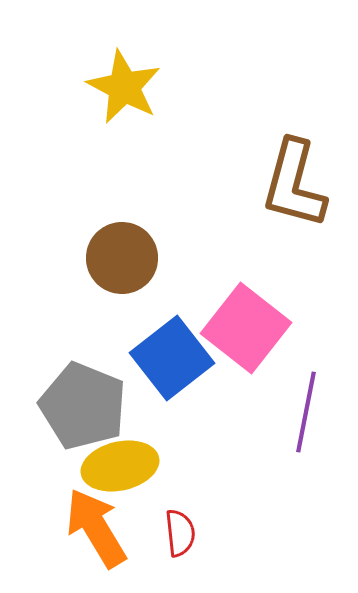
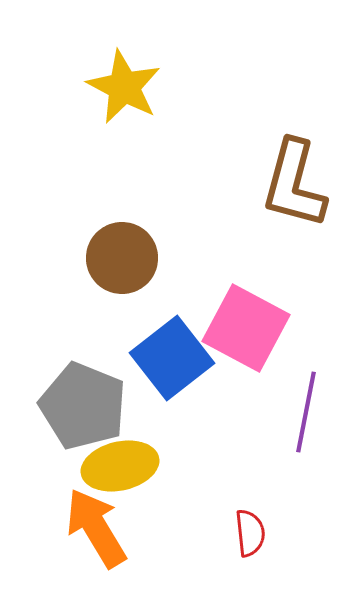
pink square: rotated 10 degrees counterclockwise
red semicircle: moved 70 px right
